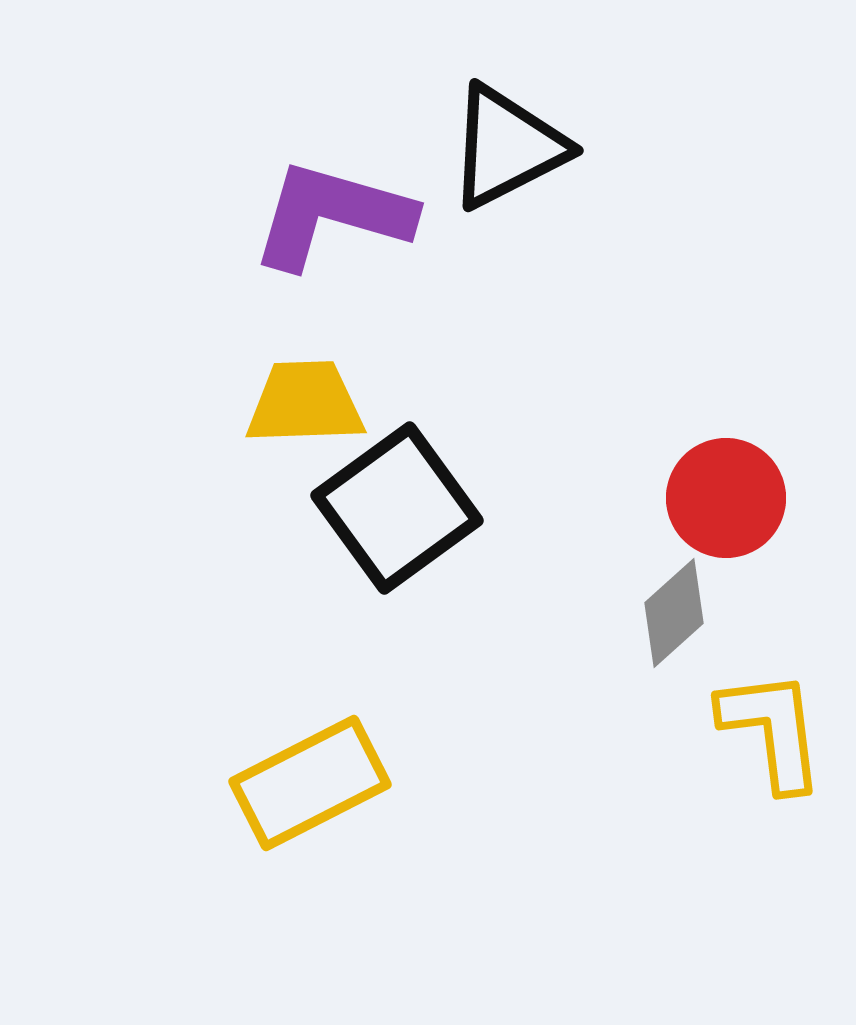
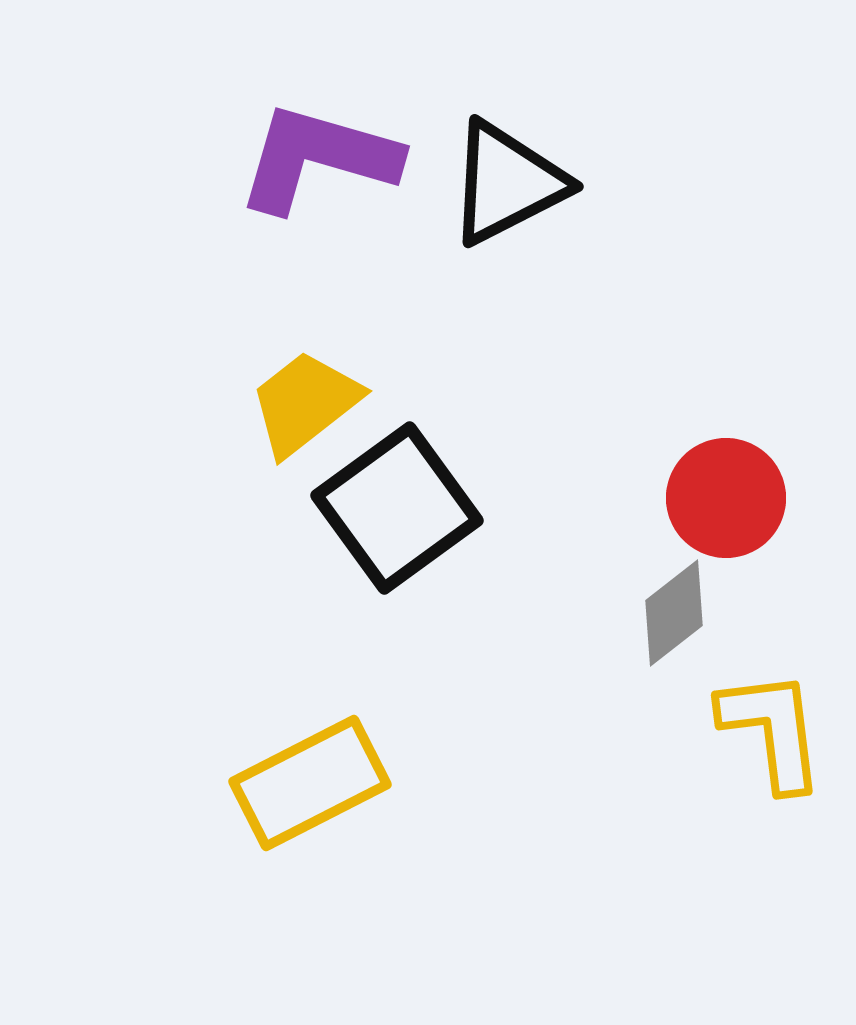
black triangle: moved 36 px down
purple L-shape: moved 14 px left, 57 px up
yellow trapezoid: rotated 36 degrees counterclockwise
gray diamond: rotated 4 degrees clockwise
